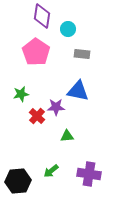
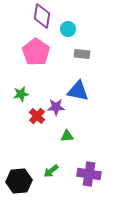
black hexagon: moved 1 px right
